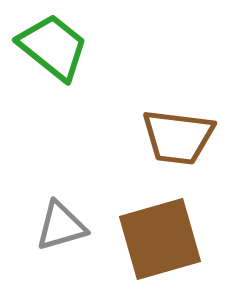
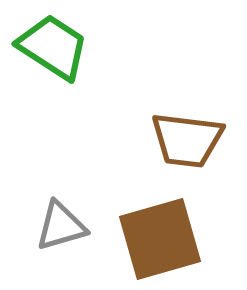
green trapezoid: rotated 6 degrees counterclockwise
brown trapezoid: moved 9 px right, 3 px down
